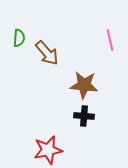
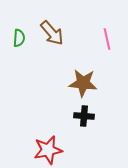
pink line: moved 3 px left, 1 px up
brown arrow: moved 5 px right, 20 px up
brown star: moved 1 px left, 2 px up
